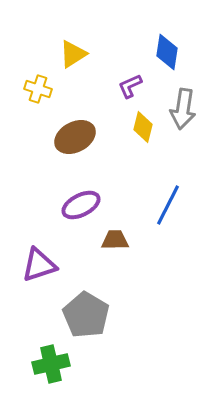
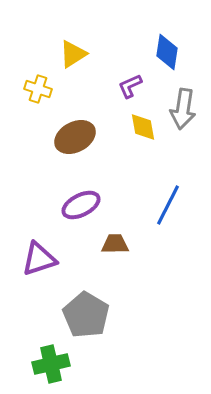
yellow diamond: rotated 24 degrees counterclockwise
brown trapezoid: moved 4 px down
purple triangle: moved 6 px up
